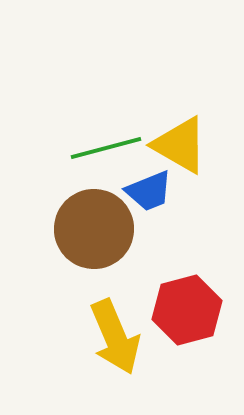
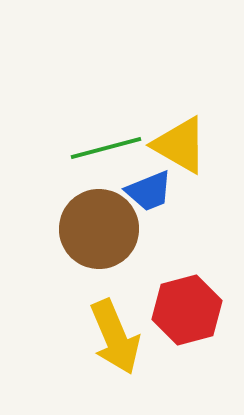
brown circle: moved 5 px right
